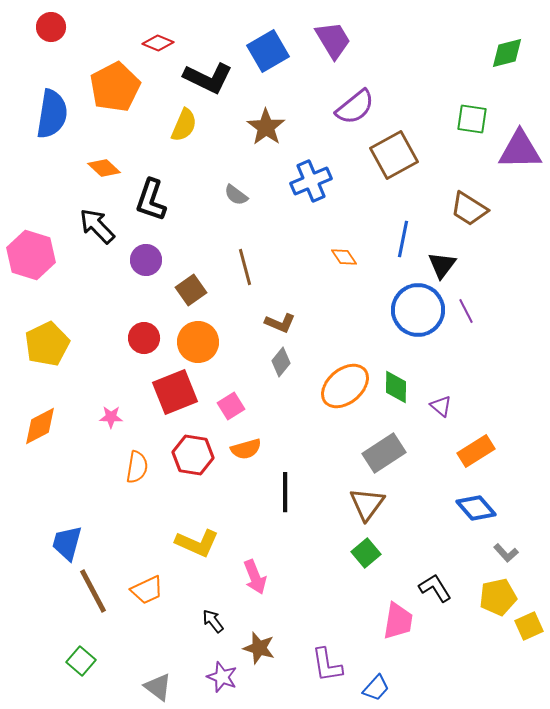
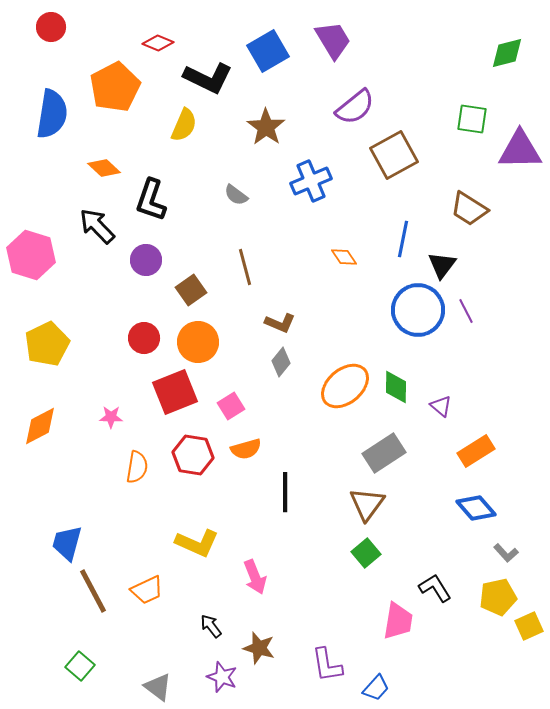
black arrow at (213, 621): moved 2 px left, 5 px down
green square at (81, 661): moved 1 px left, 5 px down
